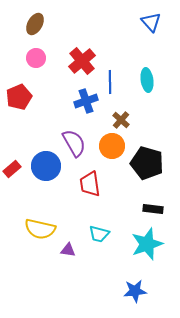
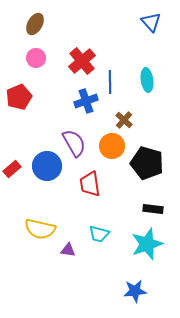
brown cross: moved 3 px right
blue circle: moved 1 px right
